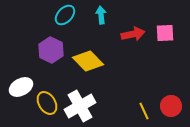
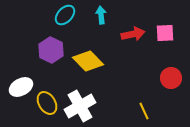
red circle: moved 28 px up
